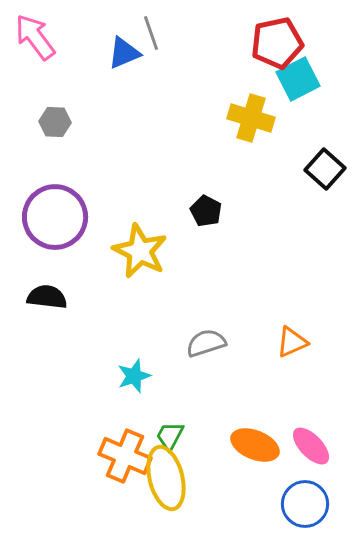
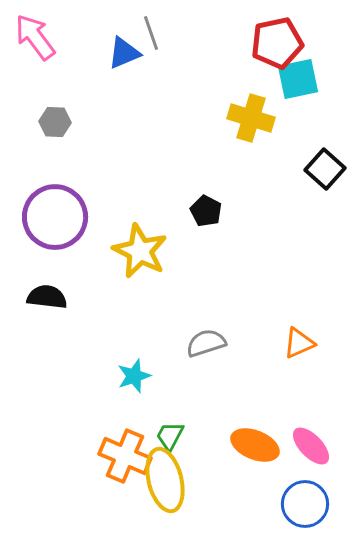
cyan square: rotated 15 degrees clockwise
orange triangle: moved 7 px right, 1 px down
yellow ellipse: moved 1 px left, 2 px down
